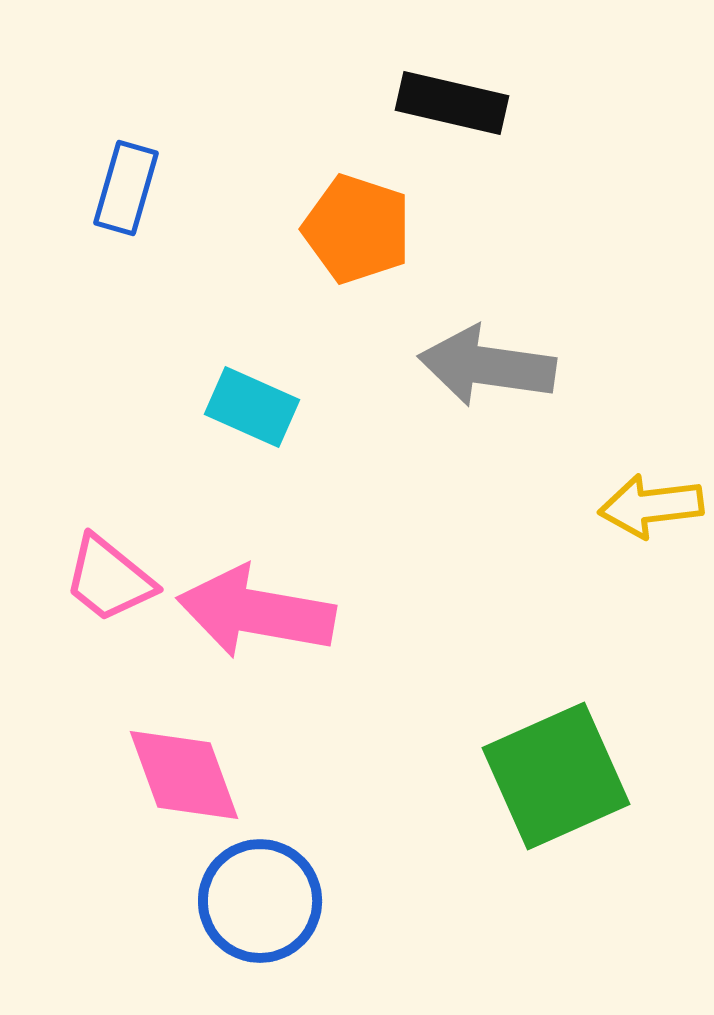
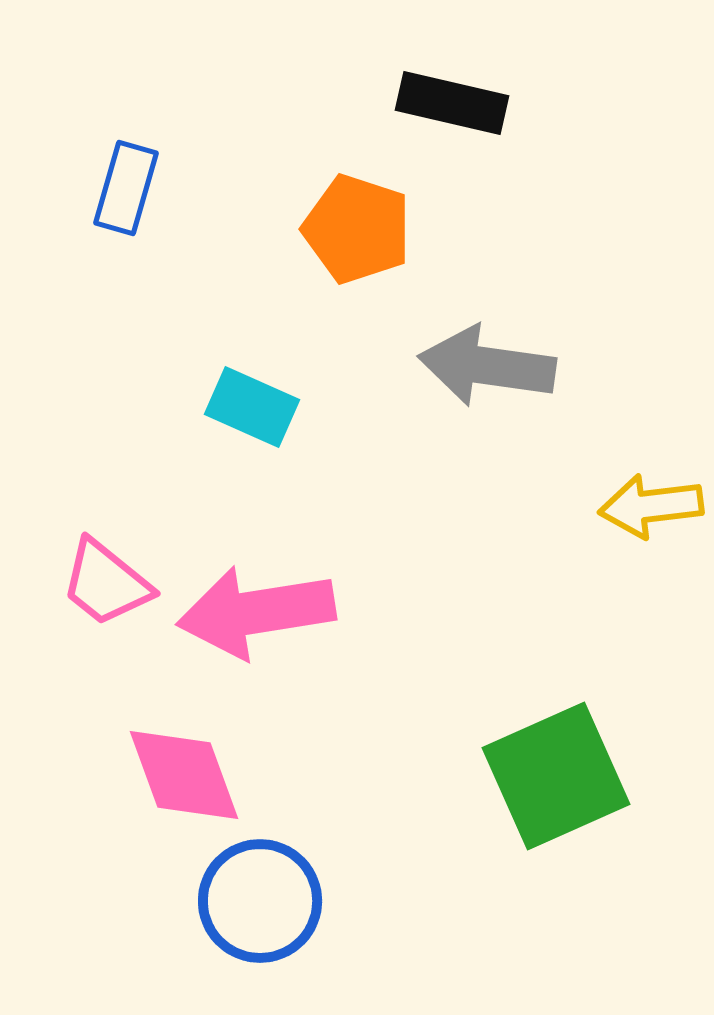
pink trapezoid: moved 3 px left, 4 px down
pink arrow: rotated 19 degrees counterclockwise
